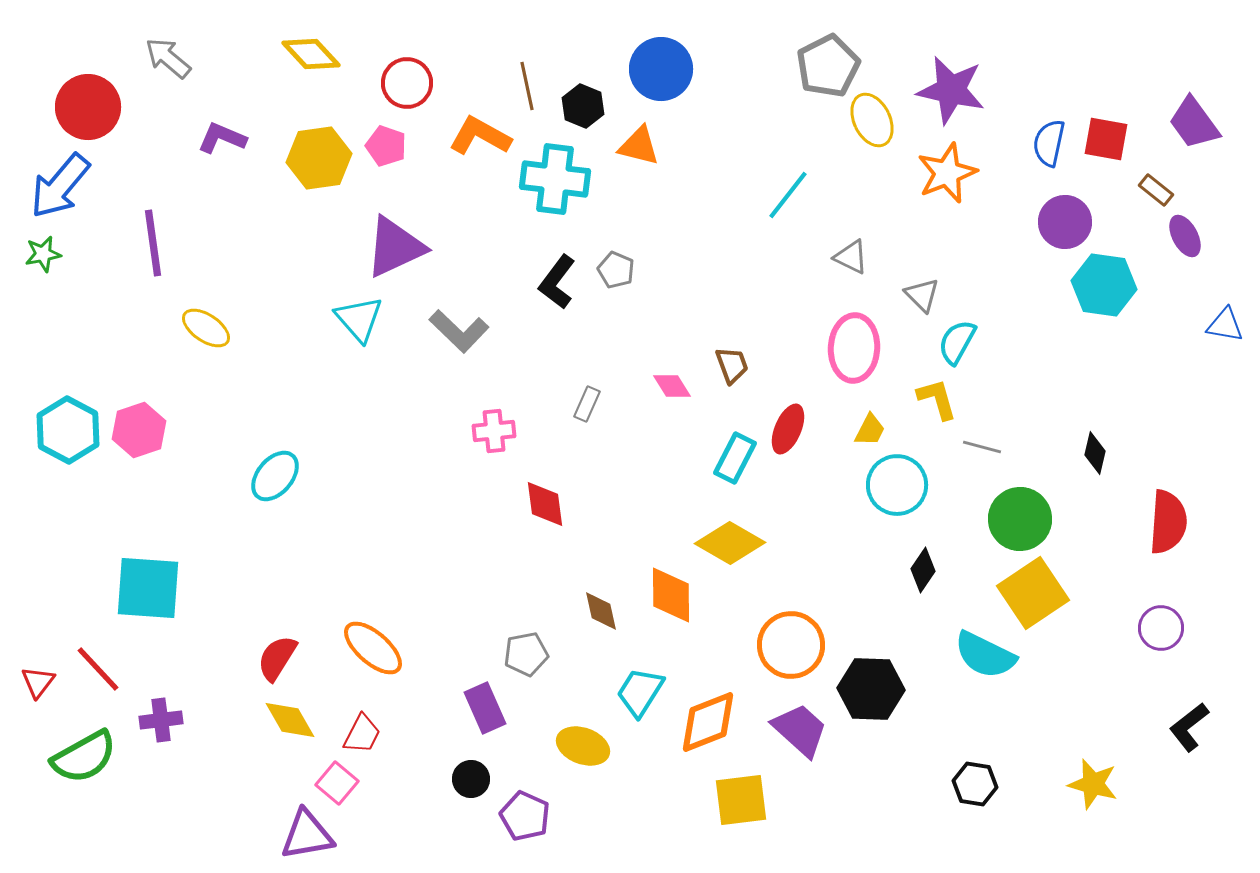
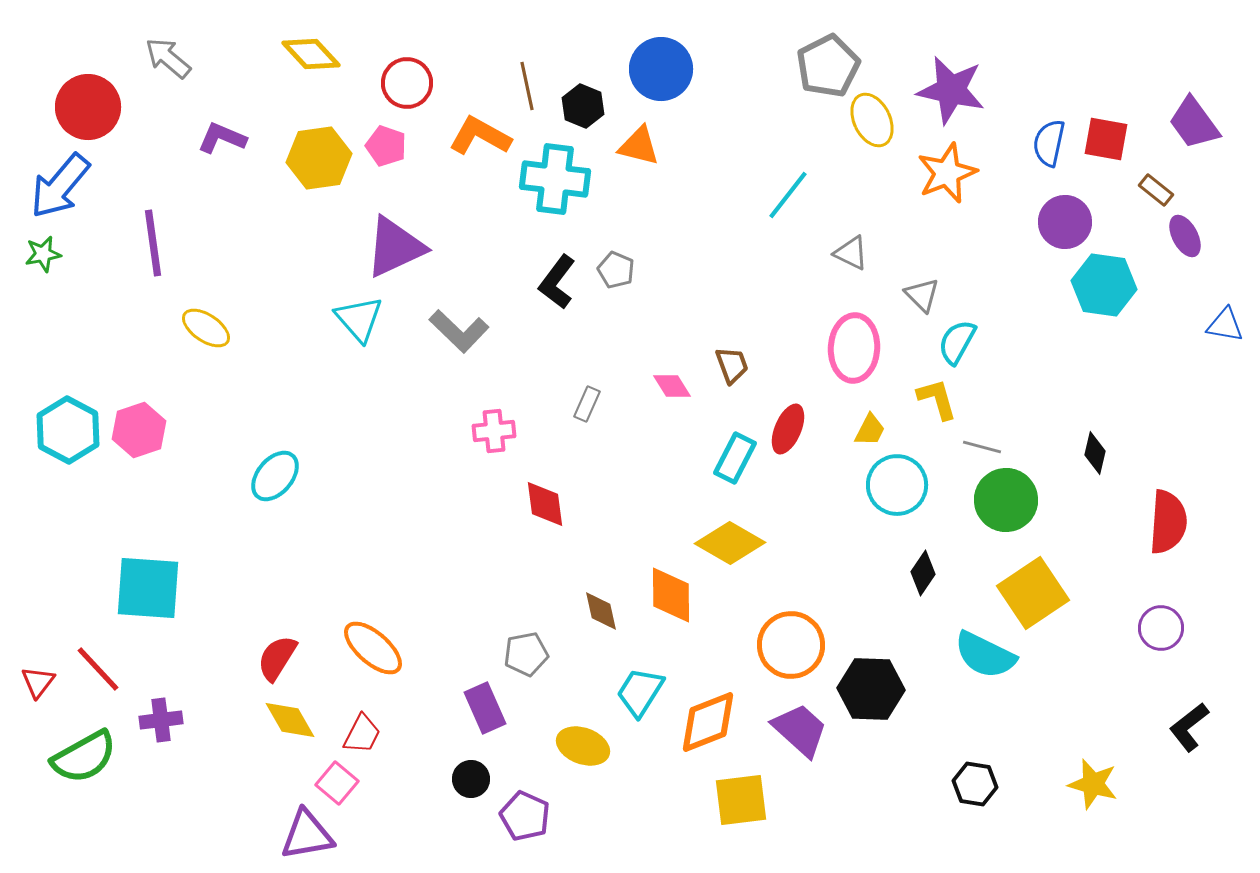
gray triangle at (851, 257): moved 4 px up
green circle at (1020, 519): moved 14 px left, 19 px up
black diamond at (923, 570): moved 3 px down
